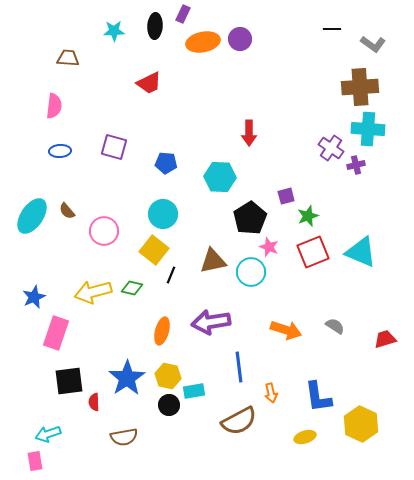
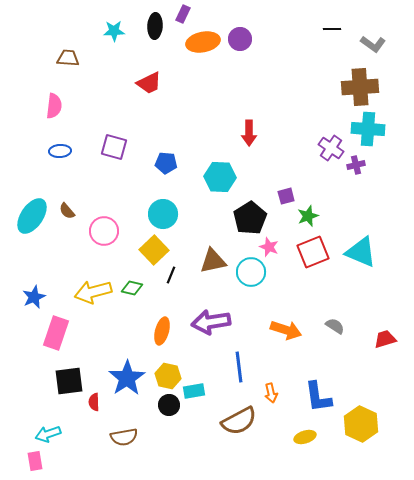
yellow square at (154, 250): rotated 8 degrees clockwise
